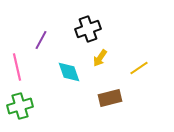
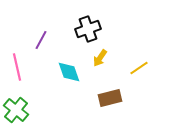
green cross: moved 4 px left, 4 px down; rotated 35 degrees counterclockwise
